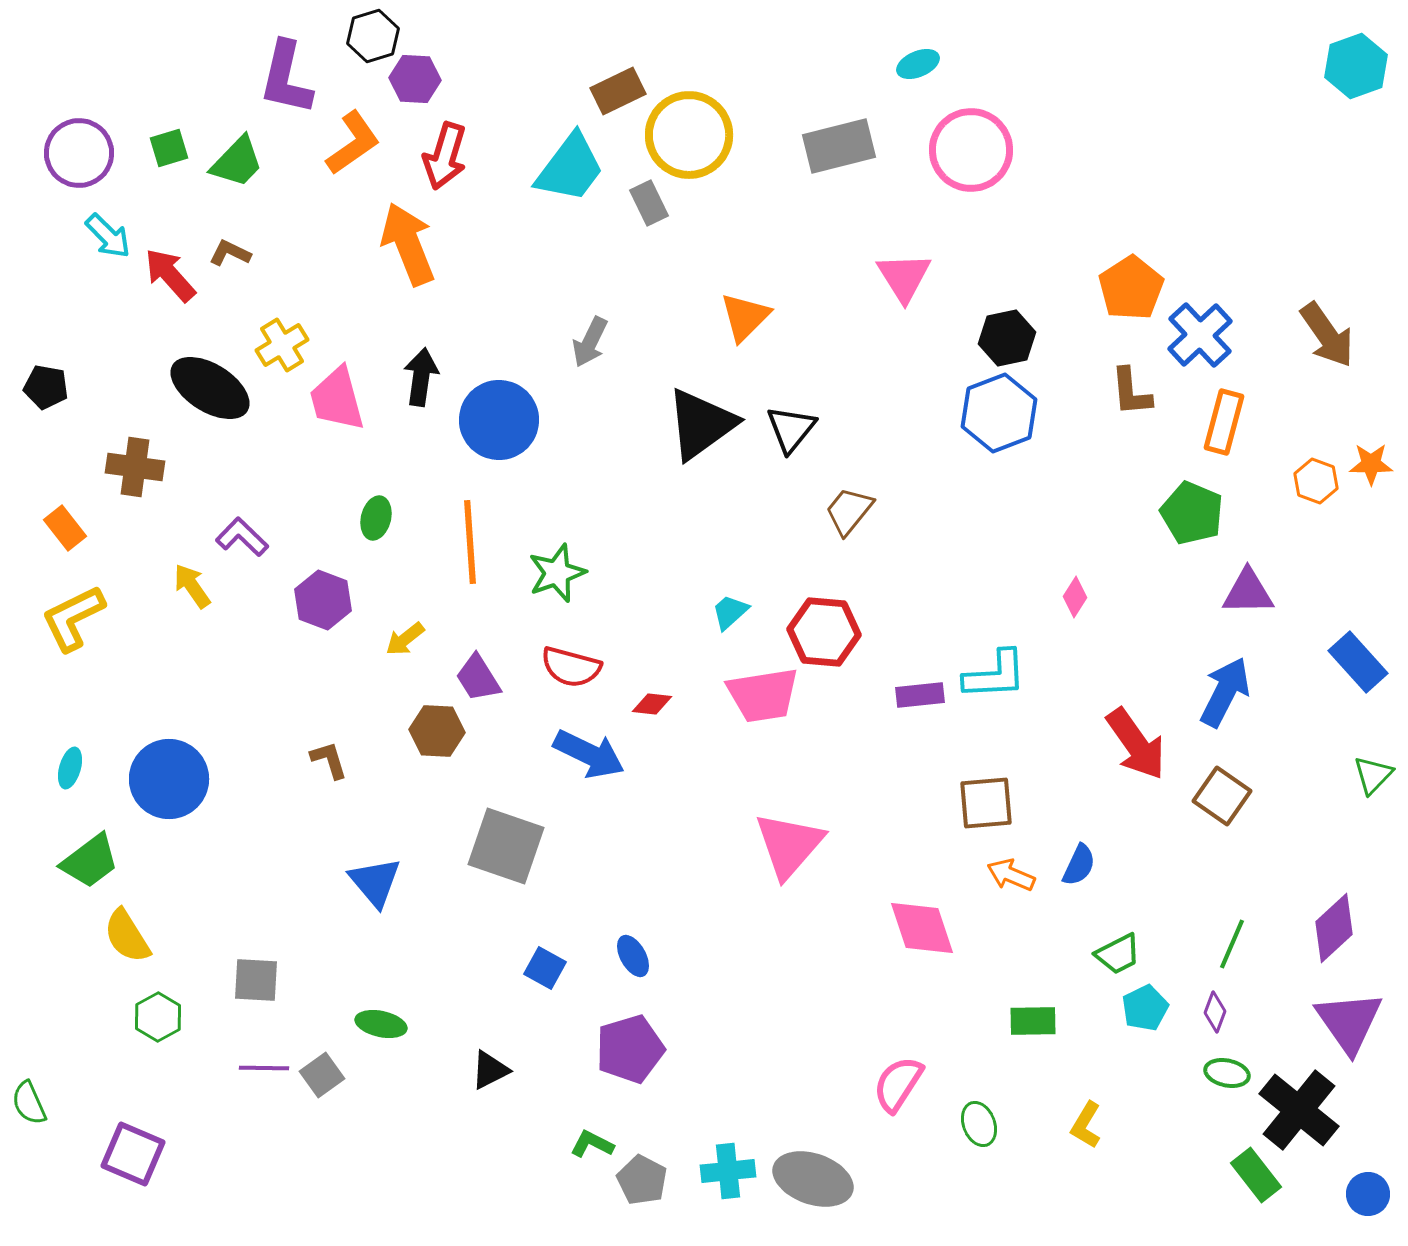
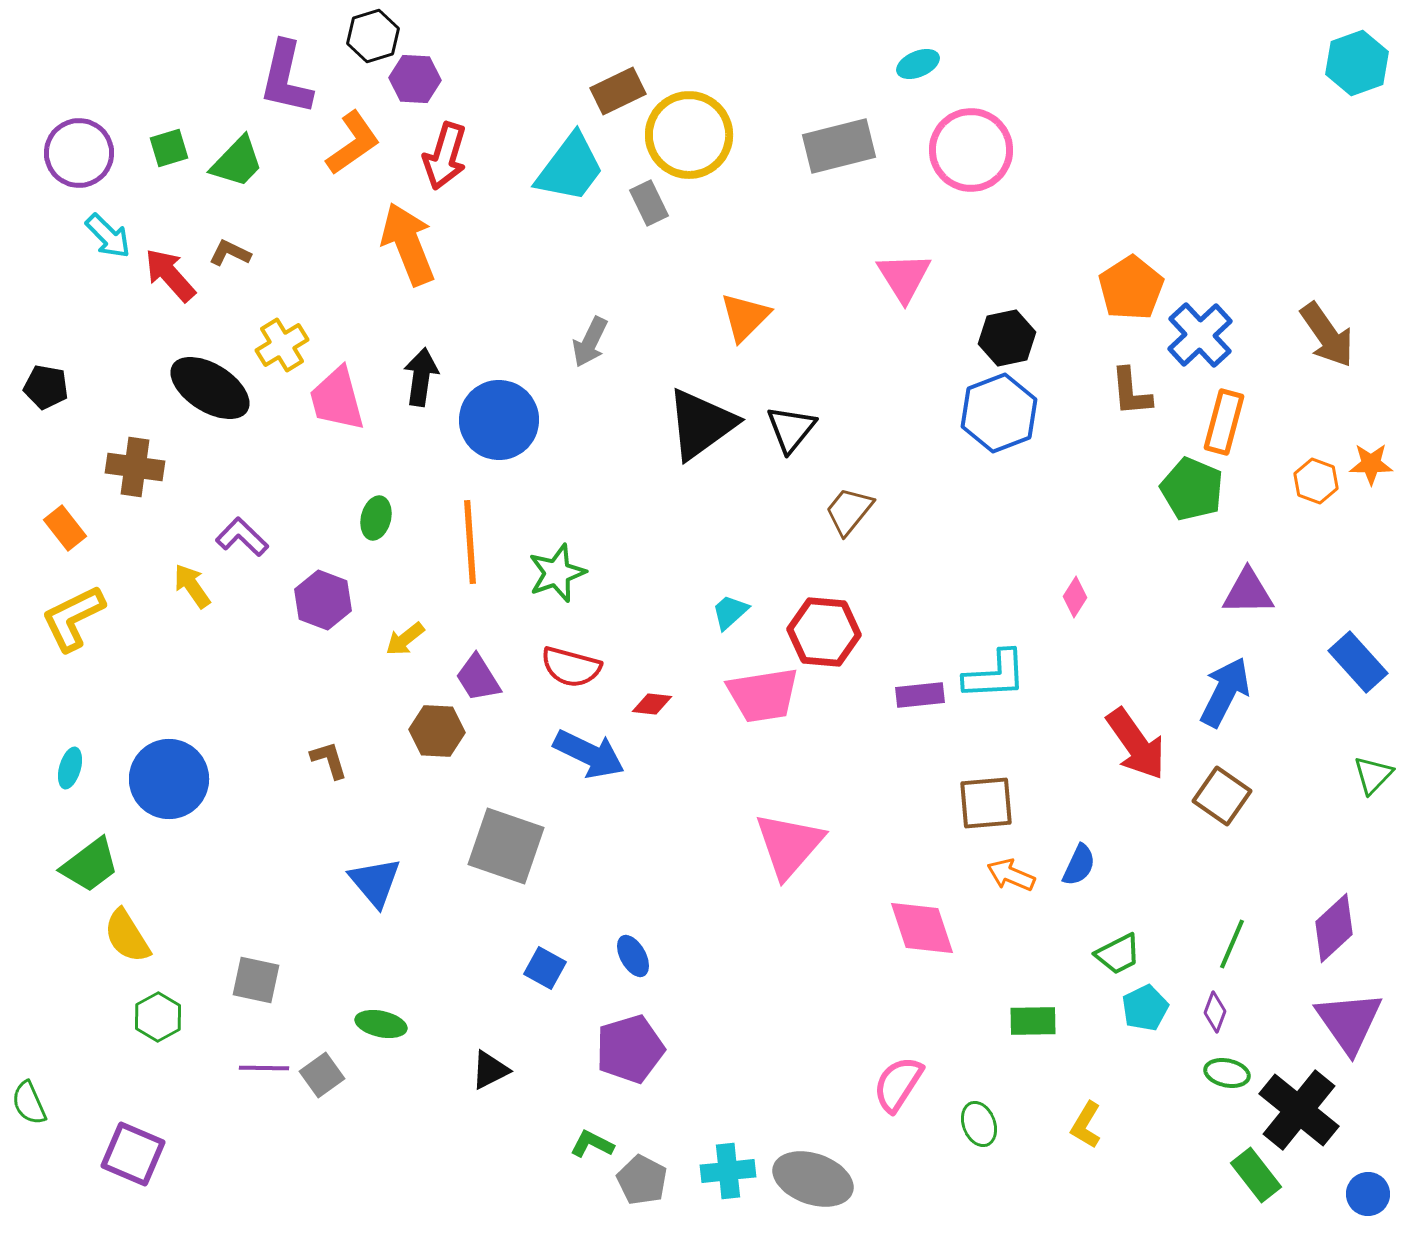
cyan hexagon at (1356, 66): moved 1 px right, 3 px up
green pentagon at (1192, 513): moved 24 px up
green trapezoid at (90, 861): moved 4 px down
gray square at (256, 980): rotated 9 degrees clockwise
